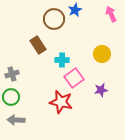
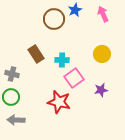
pink arrow: moved 8 px left
brown rectangle: moved 2 px left, 9 px down
gray cross: rotated 32 degrees clockwise
red star: moved 2 px left
